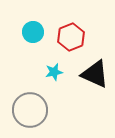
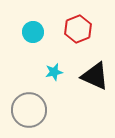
red hexagon: moved 7 px right, 8 px up
black triangle: moved 2 px down
gray circle: moved 1 px left
